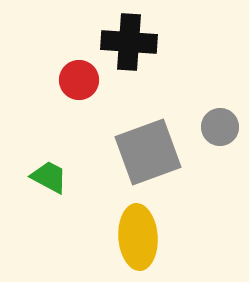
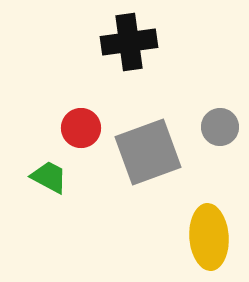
black cross: rotated 12 degrees counterclockwise
red circle: moved 2 px right, 48 px down
yellow ellipse: moved 71 px right
